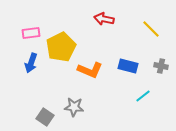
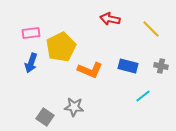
red arrow: moved 6 px right
